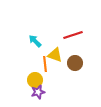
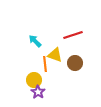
yellow circle: moved 1 px left
purple star: rotated 24 degrees counterclockwise
